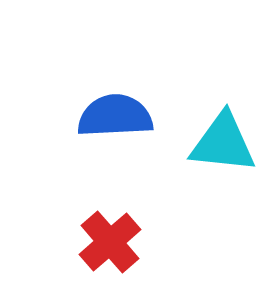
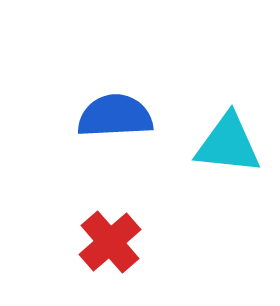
cyan triangle: moved 5 px right, 1 px down
